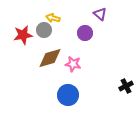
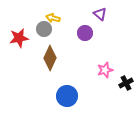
gray circle: moved 1 px up
red star: moved 4 px left, 3 px down
brown diamond: rotated 50 degrees counterclockwise
pink star: moved 32 px right, 6 px down; rotated 28 degrees counterclockwise
black cross: moved 3 px up
blue circle: moved 1 px left, 1 px down
